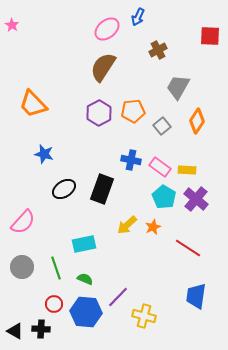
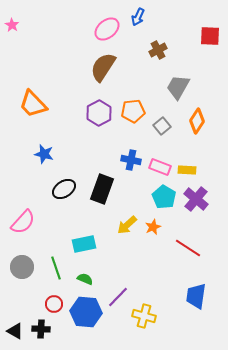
pink rectangle: rotated 15 degrees counterclockwise
